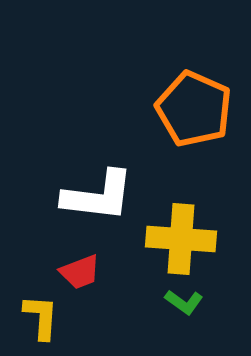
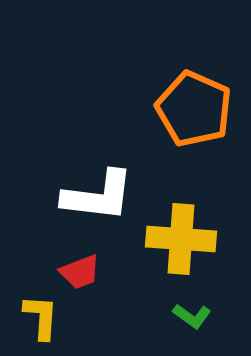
green L-shape: moved 8 px right, 14 px down
